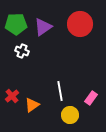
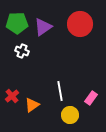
green pentagon: moved 1 px right, 1 px up
